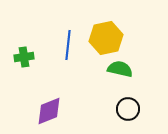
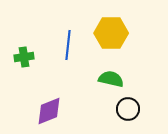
yellow hexagon: moved 5 px right, 5 px up; rotated 12 degrees clockwise
green semicircle: moved 9 px left, 10 px down
